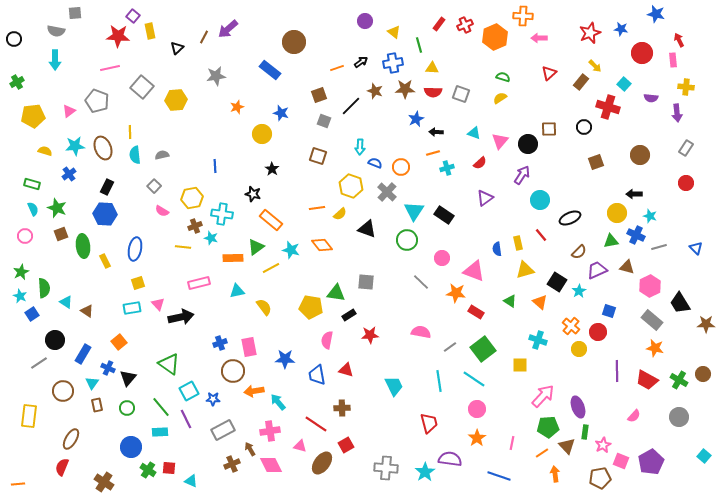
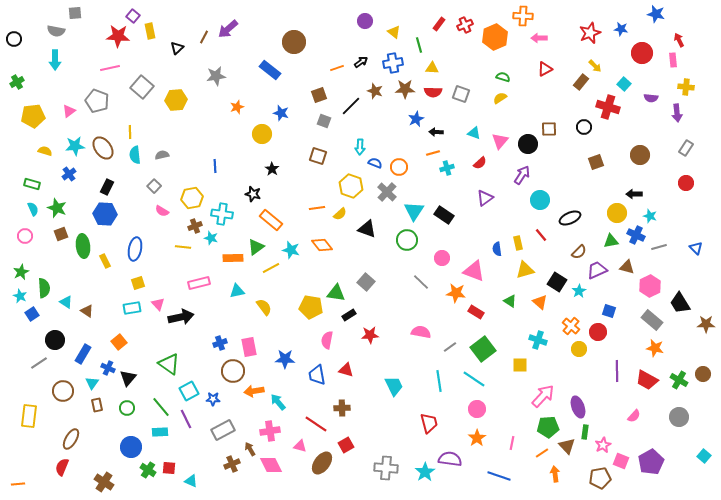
red triangle at (549, 73): moved 4 px left, 4 px up; rotated 14 degrees clockwise
brown ellipse at (103, 148): rotated 15 degrees counterclockwise
orange circle at (401, 167): moved 2 px left
gray square at (366, 282): rotated 36 degrees clockwise
